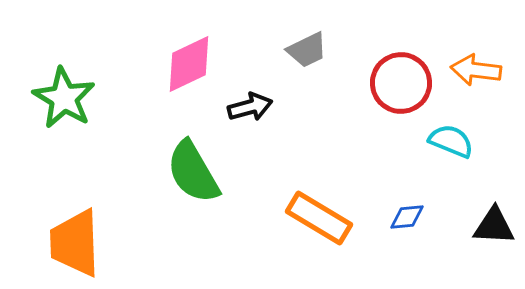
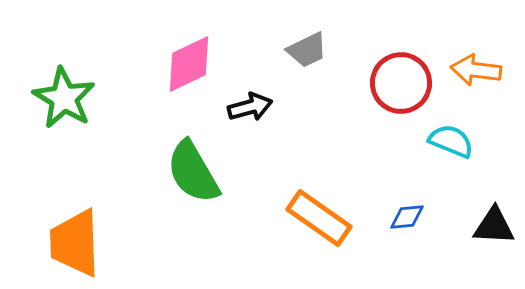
orange rectangle: rotated 4 degrees clockwise
